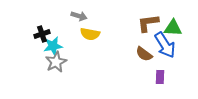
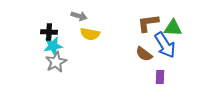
black cross: moved 7 px right, 2 px up; rotated 21 degrees clockwise
